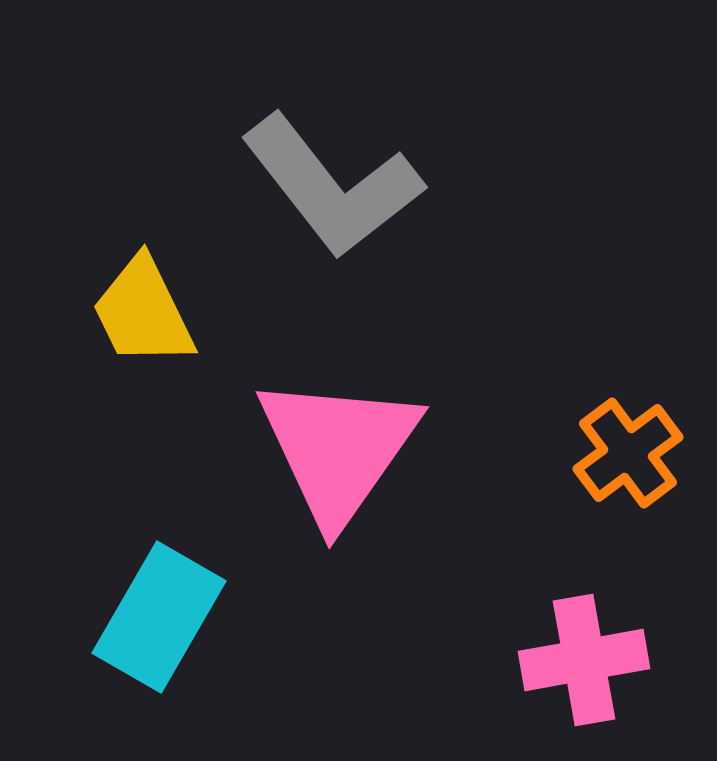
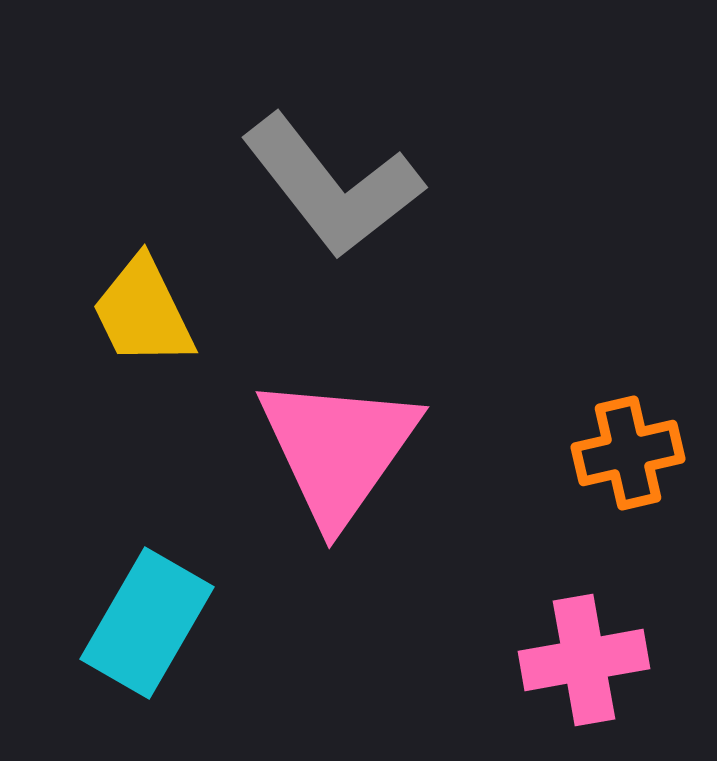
orange cross: rotated 24 degrees clockwise
cyan rectangle: moved 12 px left, 6 px down
